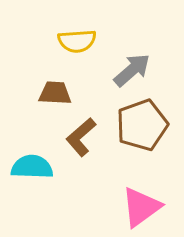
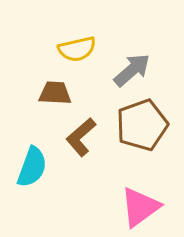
yellow semicircle: moved 8 px down; rotated 9 degrees counterclockwise
cyan semicircle: rotated 108 degrees clockwise
pink triangle: moved 1 px left
